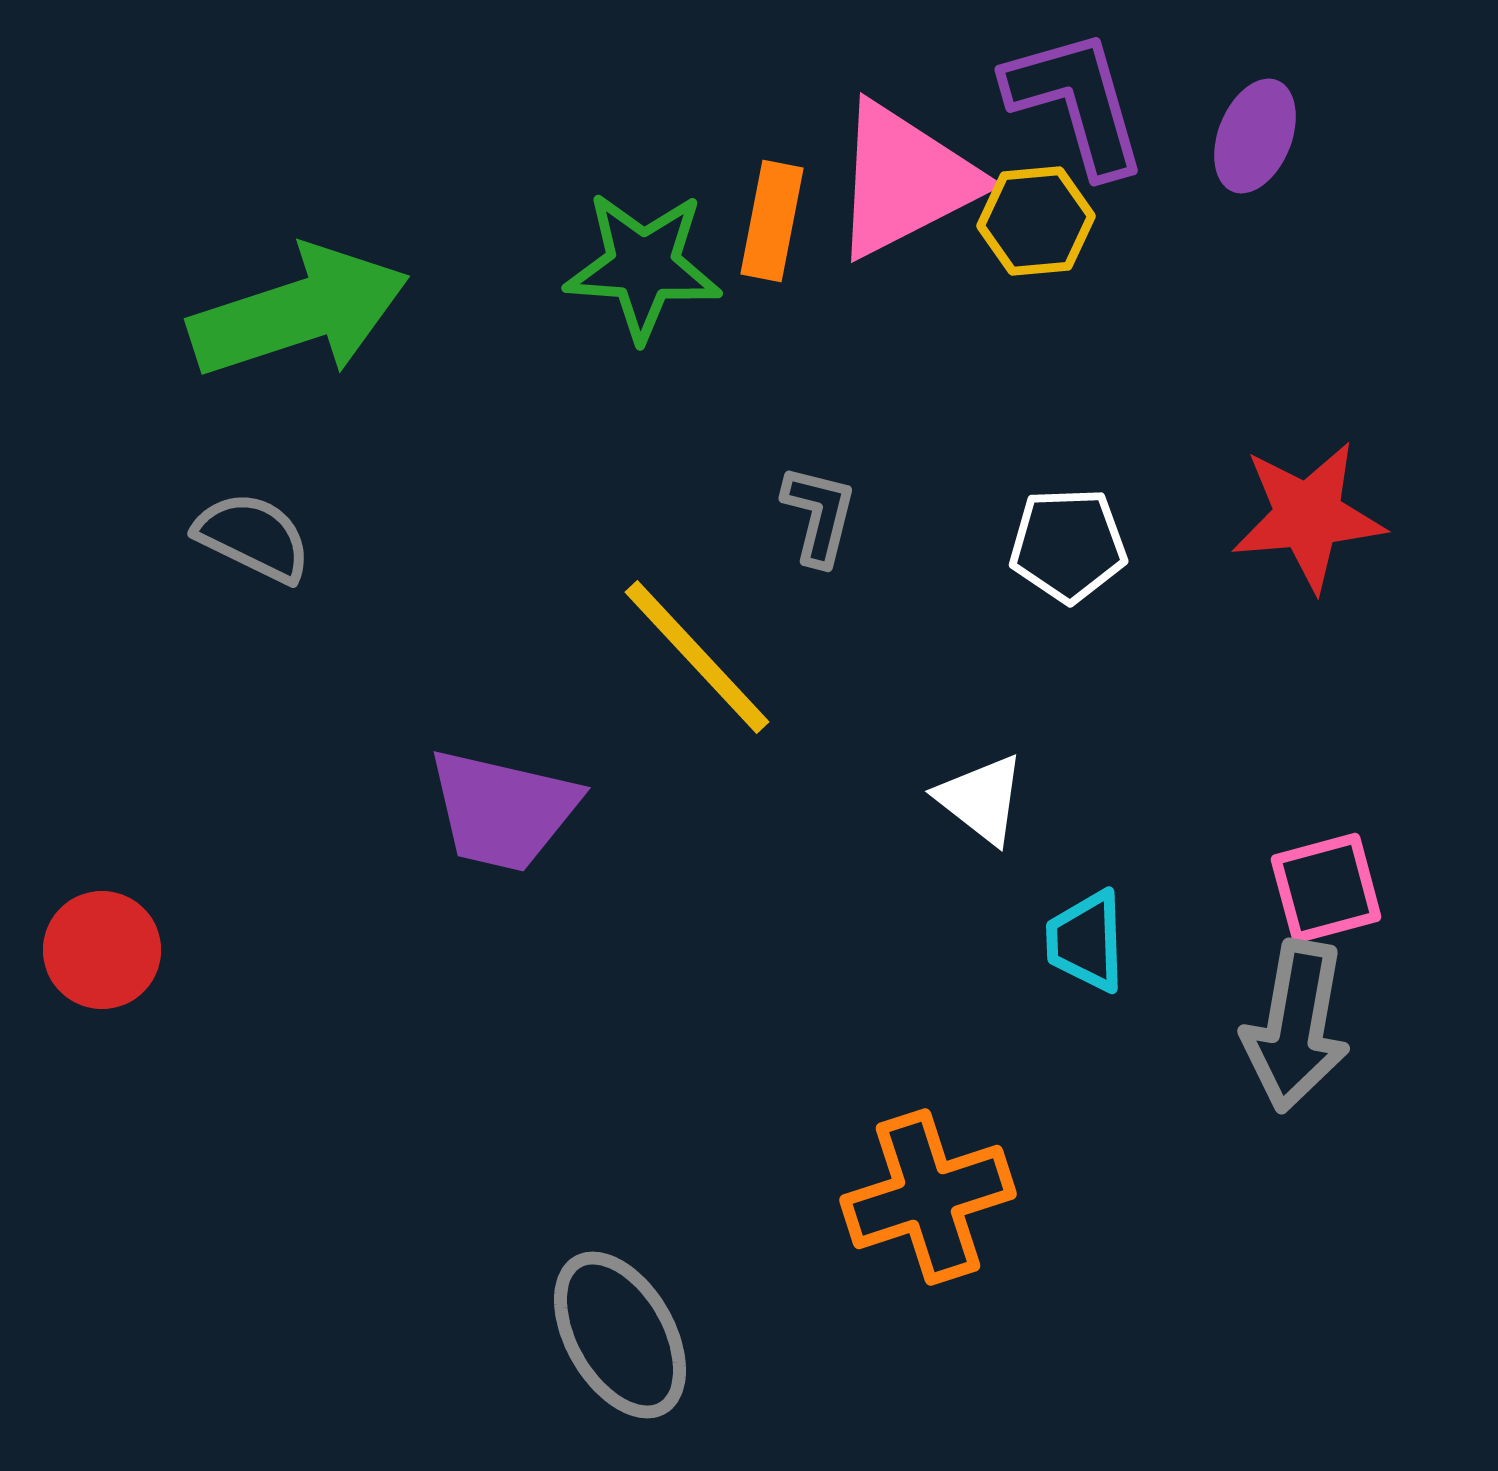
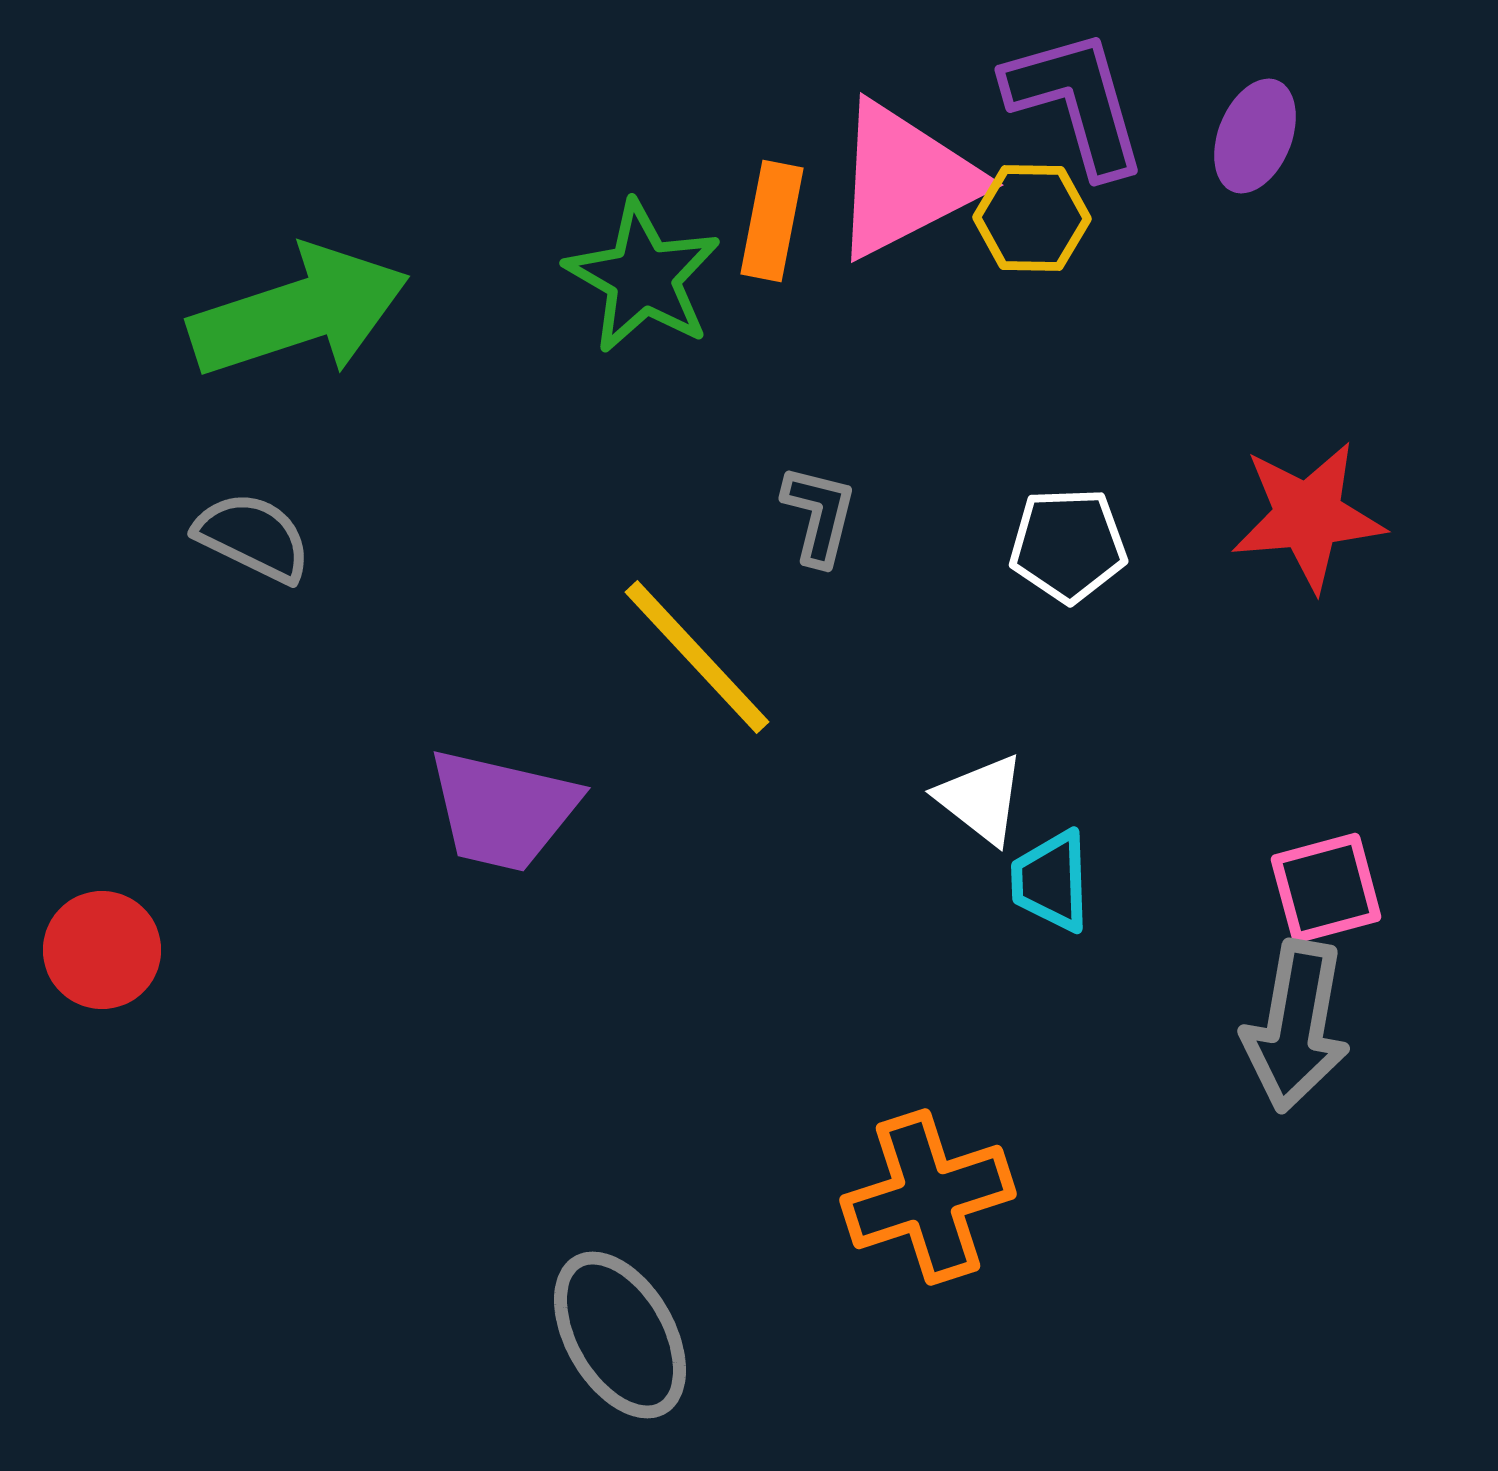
yellow hexagon: moved 4 px left, 3 px up; rotated 6 degrees clockwise
green star: moved 11 px down; rotated 26 degrees clockwise
cyan trapezoid: moved 35 px left, 60 px up
